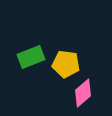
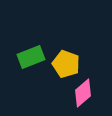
yellow pentagon: rotated 12 degrees clockwise
